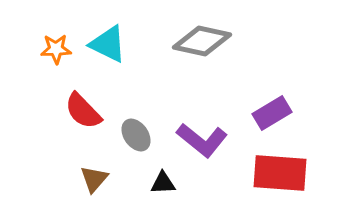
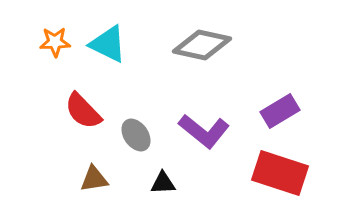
gray diamond: moved 4 px down
orange star: moved 1 px left, 7 px up
purple rectangle: moved 8 px right, 2 px up
purple L-shape: moved 2 px right, 9 px up
red rectangle: rotated 14 degrees clockwise
brown triangle: rotated 40 degrees clockwise
